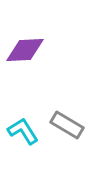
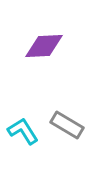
purple diamond: moved 19 px right, 4 px up
